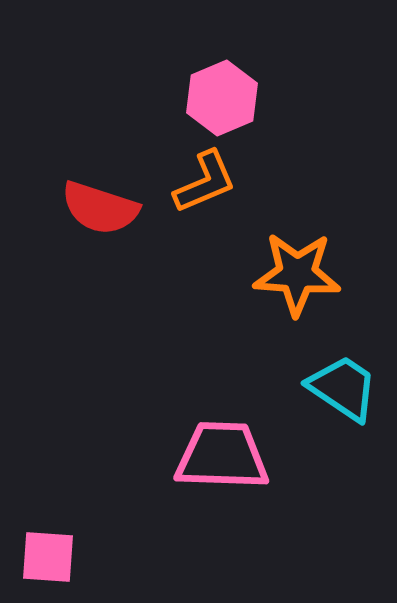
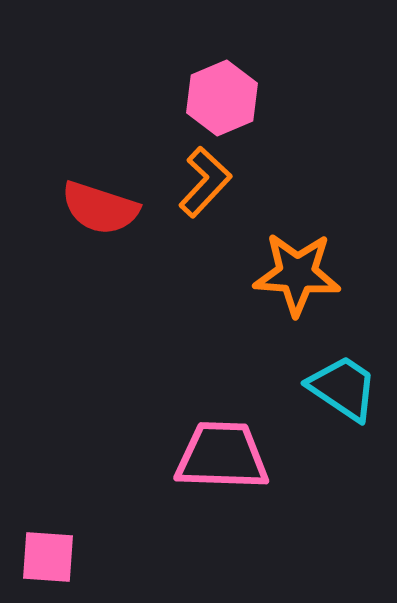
orange L-shape: rotated 24 degrees counterclockwise
